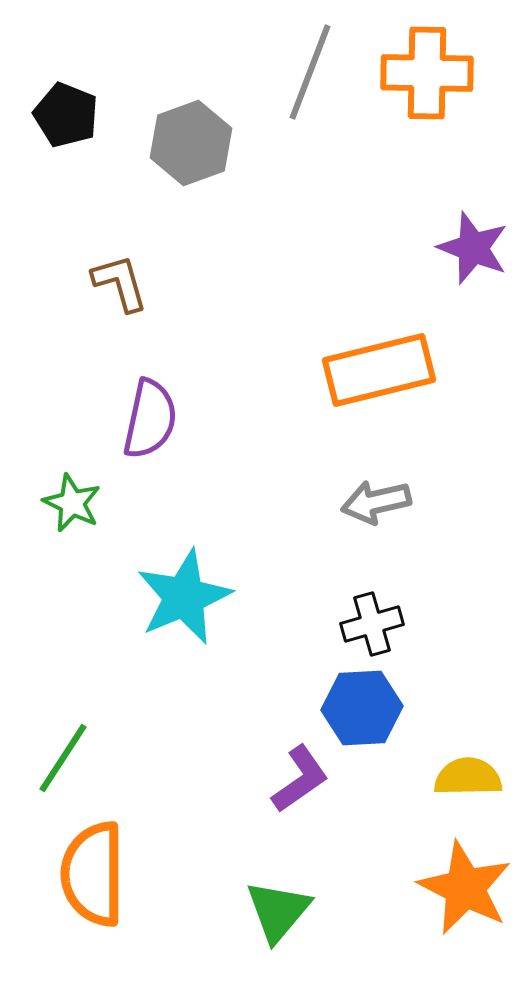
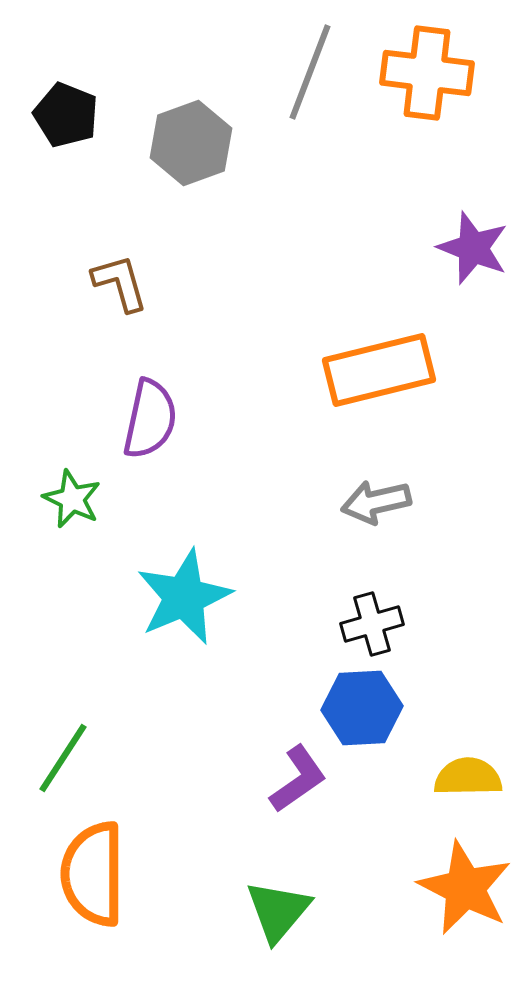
orange cross: rotated 6 degrees clockwise
green star: moved 4 px up
purple L-shape: moved 2 px left
